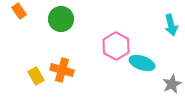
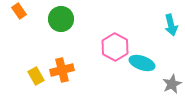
pink hexagon: moved 1 px left, 1 px down
orange cross: rotated 30 degrees counterclockwise
